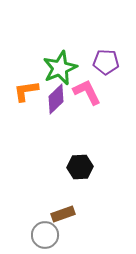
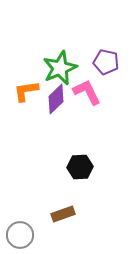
purple pentagon: rotated 10 degrees clockwise
gray circle: moved 25 px left
